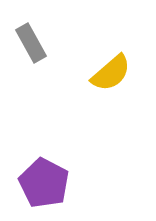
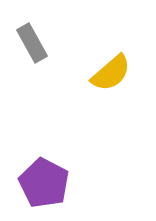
gray rectangle: moved 1 px right
